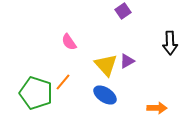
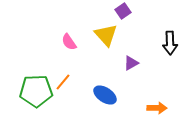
purple triangle: moved 4 px right, 2 px down
yellow triangle: moved 30 px up
green pentagon: moved 2 px up; rotated 20 degrees counterclockwise
